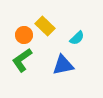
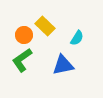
cyan semicircle: rotated 14 degrees counterclockwise
